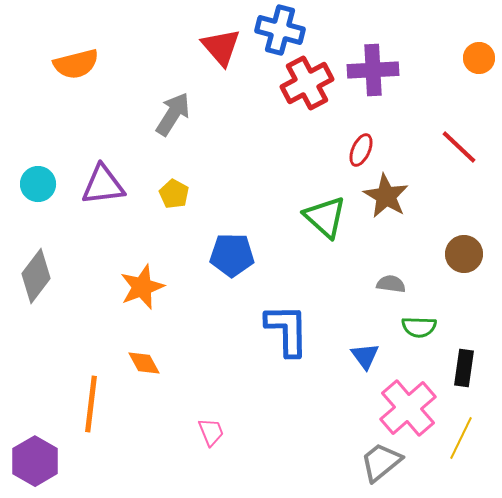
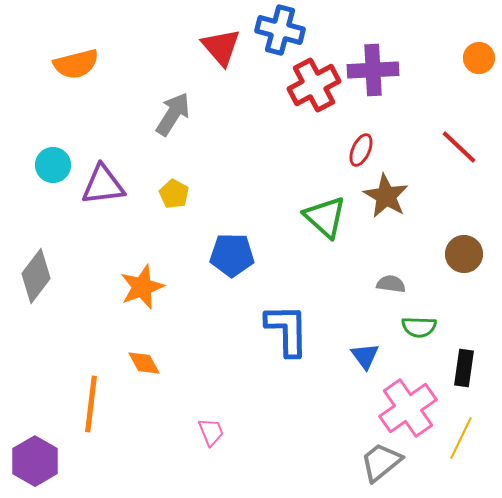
red cross: moved 7 px right, 2 px down
cyan circle: moved 15 px right, 19 px up
pink cross: rotated 6 degrees clockwise
